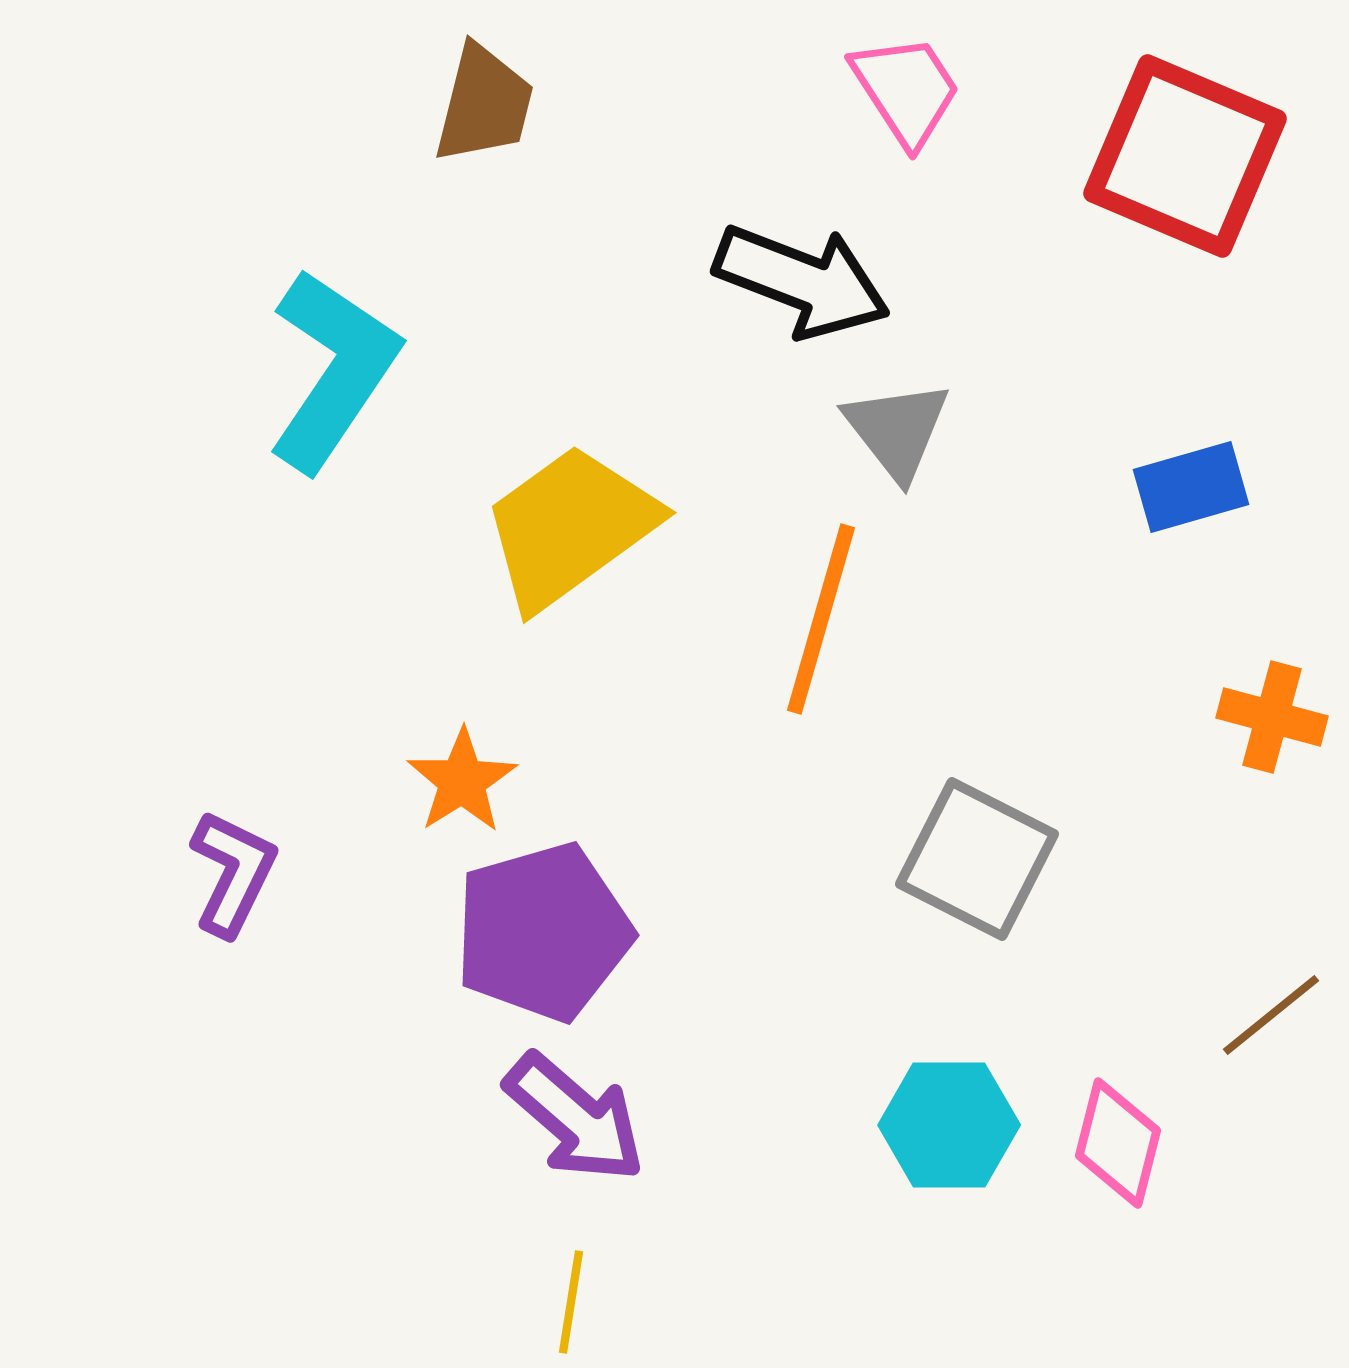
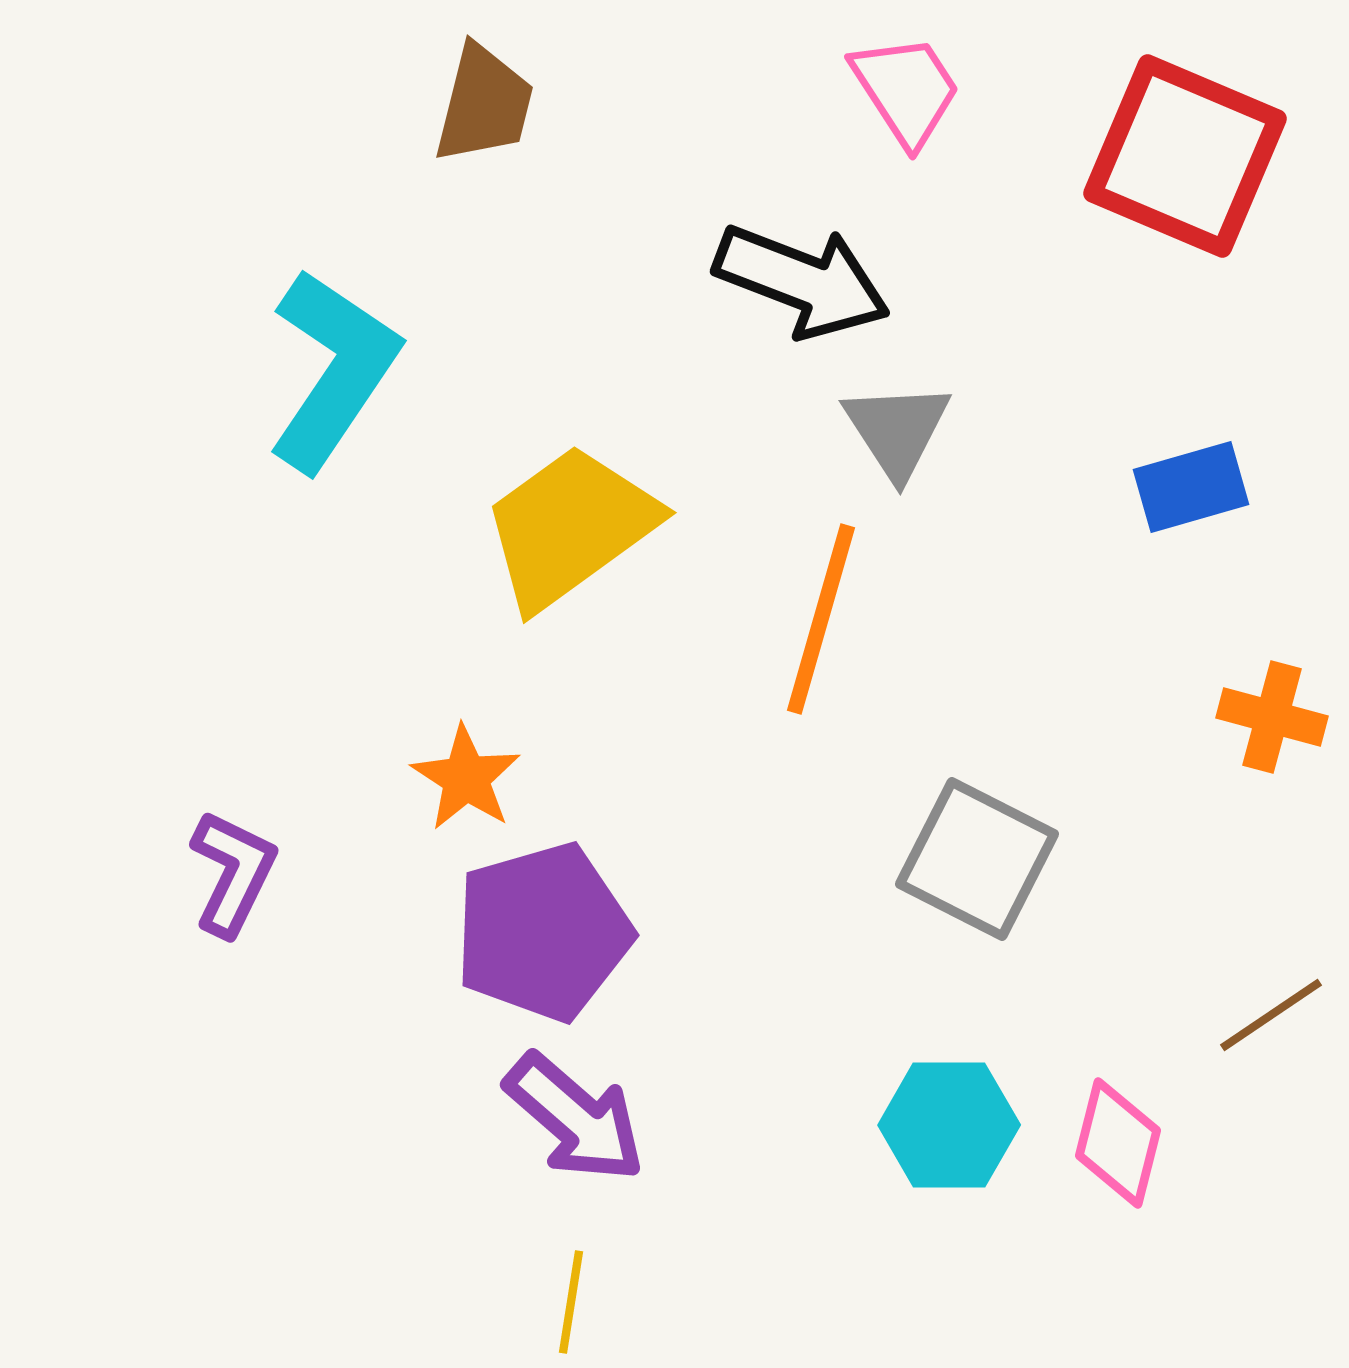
gray triangle: rotated 5 degrees clockwise
orange star: moved 4 px right, 3 px up; rotated 7 degrees counterclockwise
brown line: rotated 5 degrees clockwise
